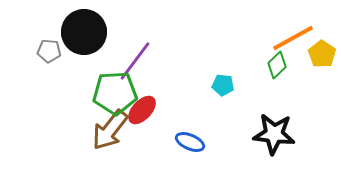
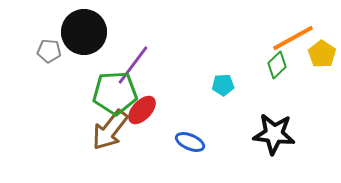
purple line: moved 2 px left, 4 px down
cyan pentagon: rotated 10 degrees counterclockwise
